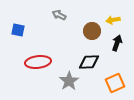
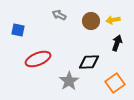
brown circle: moved 1 px left, 10 px up
red ellipse: moved 3 px up; rotated 15 degrees counterclockwise
orange square: rotated 12 degrees counterclockwise
